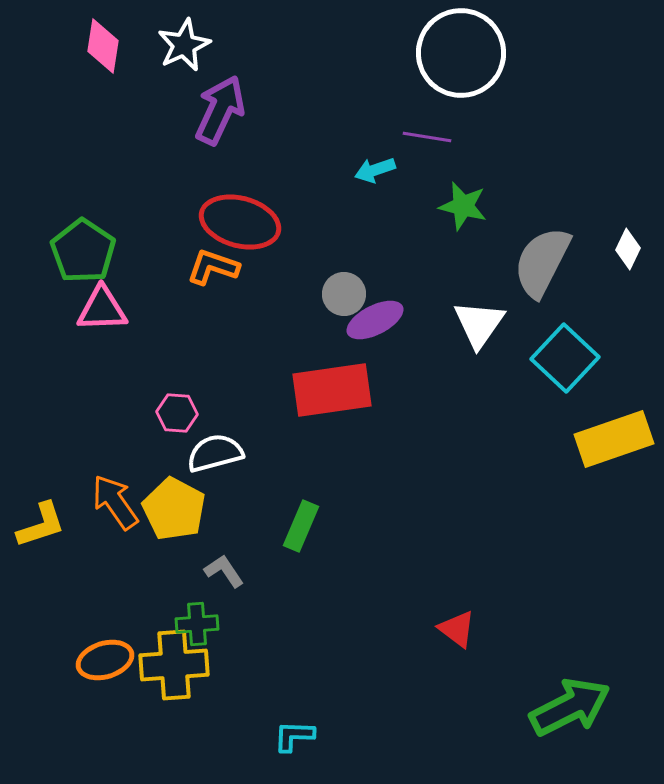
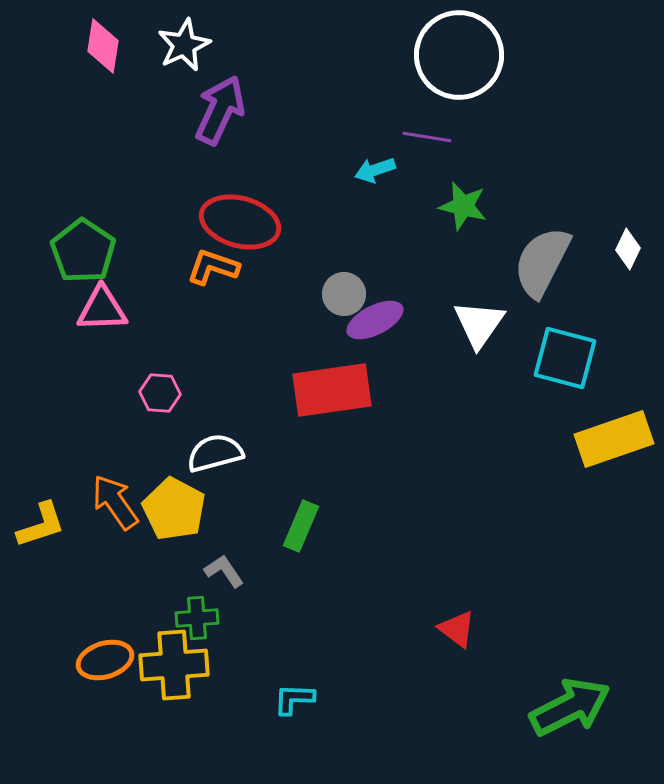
white circle: moved 2 px left, 2 px down
cyan square: rotated 28 degrees counterclockwise
pink hexagon: moved 17 px left, 20 px up
green cross: moved 6 px up
cyan L-shape: moved 37 px up
